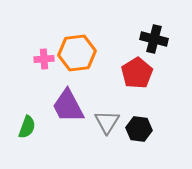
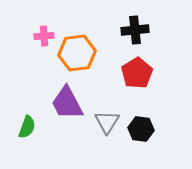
black cross: moved 19 px left, 9 px up; rotated 20 degrees counterclockwise
pink cross: moved 23 px up
purple trapezoid: moved 1 px left, 3 px up
black hexagon: moved 2 px right
